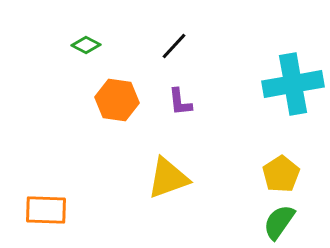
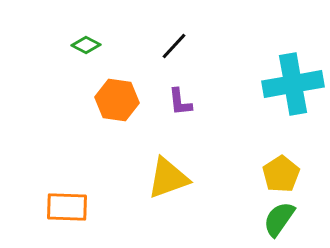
orange rectangle: moved 21 px right, 3 px up
green semicircle: moved 3 px up
